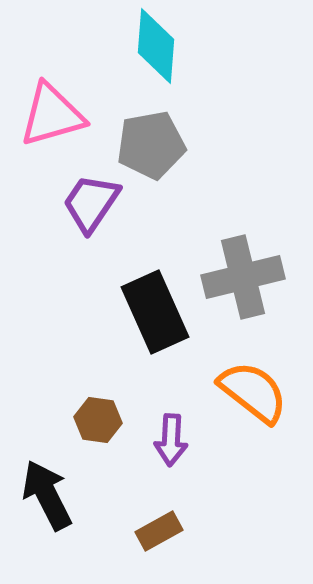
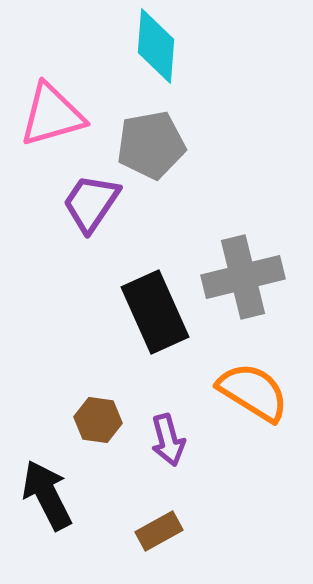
orange semicircle: rotated 6 degrees counterclockwise
purple arrow: moved 3 px left; rotated 18 degrees counterclockwise
